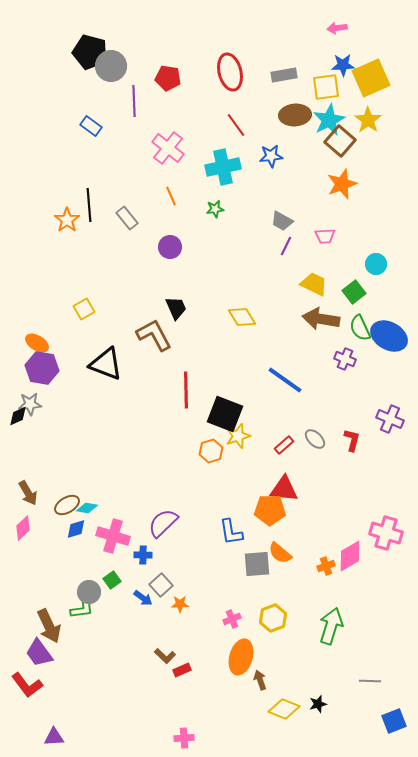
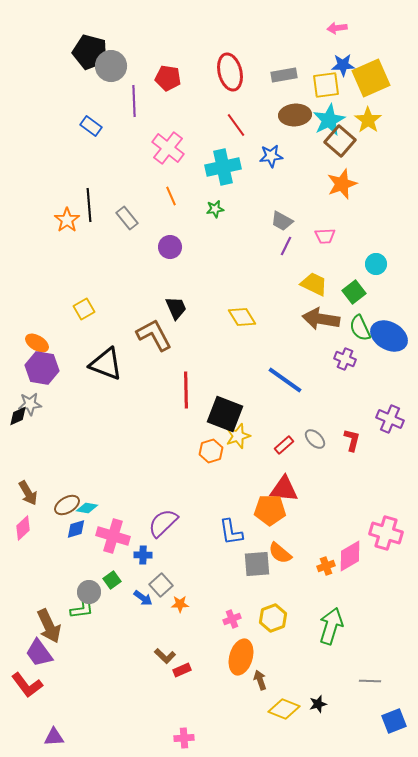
yellow square at (326, 87): moved 2 px up
